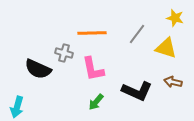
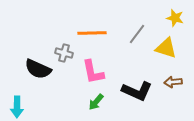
pink L-shape: moved 3 px down
brown arrow: rotated 18 degrees counterclockwise
cyan arrow: rotated 15 degrees counterclockwise
